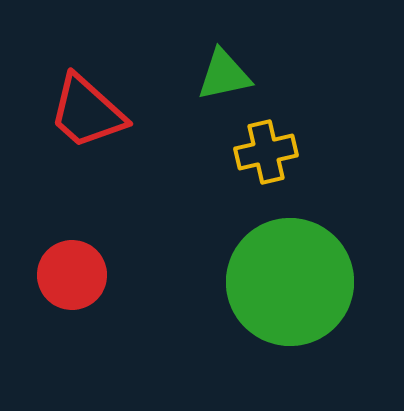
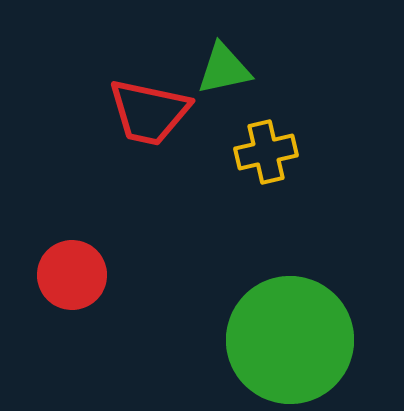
green triangle: moved 6 px up
red trapezoid: moved 62 px right; rotated 30 degrees counterclockwise
green circle: moved 58 px down
